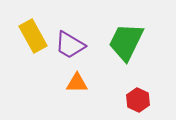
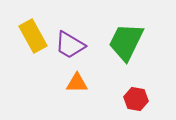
red hexagon: moved 2 px left, 1 px up; rotated 15 degrees counterclockwise
